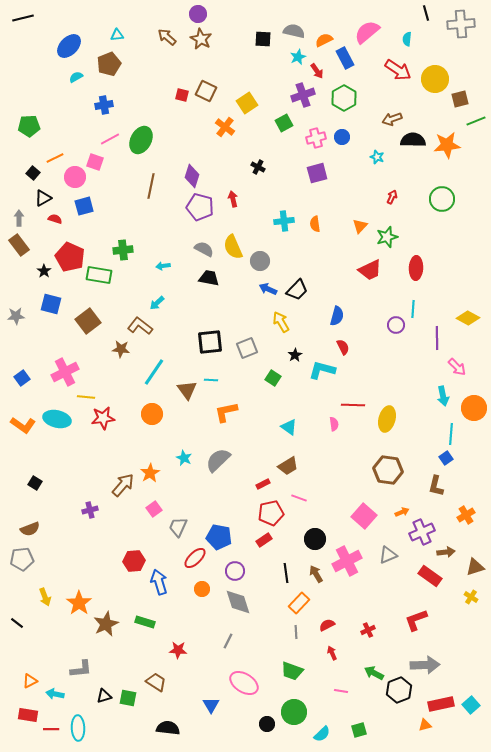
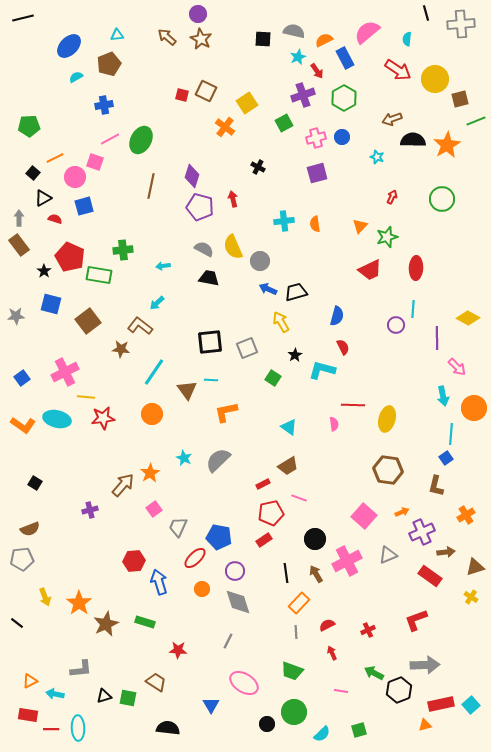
orange star at (447, 145): rotated 24 degrees counterclockwise
black trapezoid at (297, 290): moved 1 px left, 2 px down; rotated 150 degrees counterclockwise
